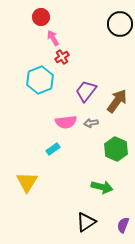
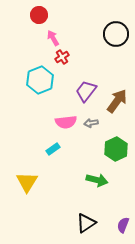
red circle: moved 2 px left, 2 px up
black circle: moved 4 px left, 10 px down
green hexagon: rotated 10 degrees clockwise
green arrow: moved 5 px left, 7 px up
black triangle: moved 1 px down
